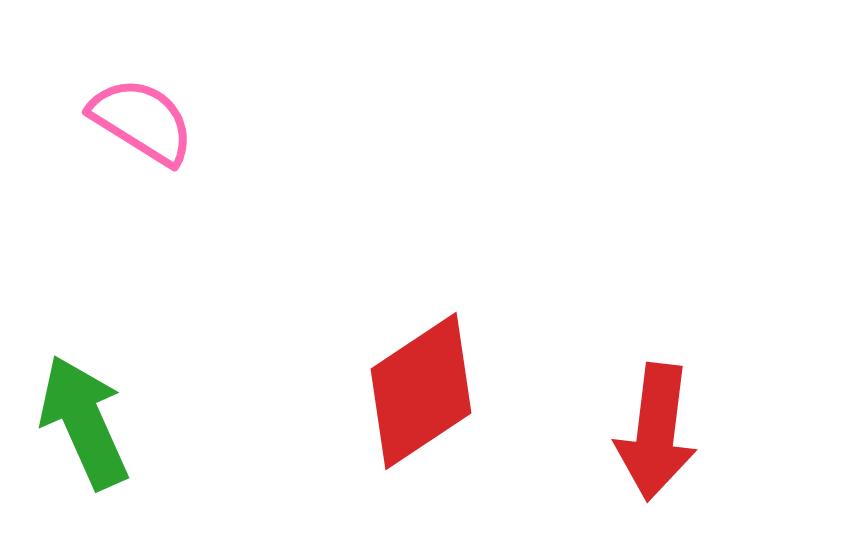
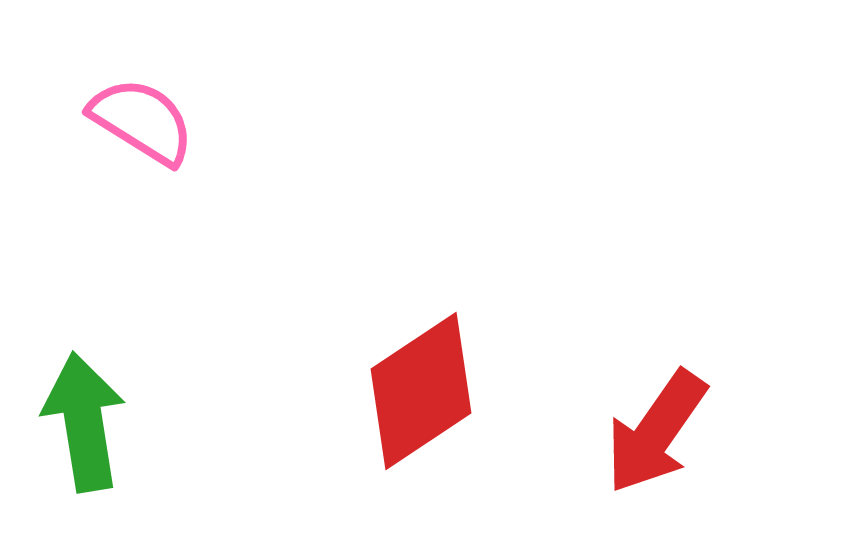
green arrow: rotated 15 degrees clockwise
red arrow: rotated 28 degrees clockwise
